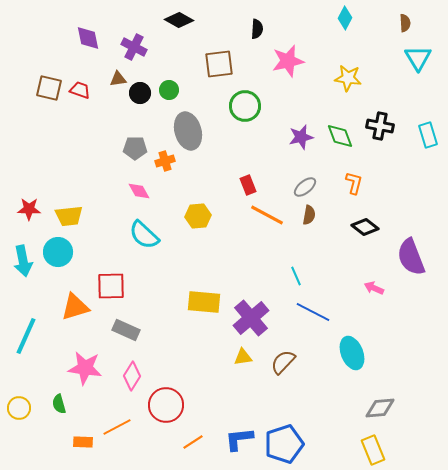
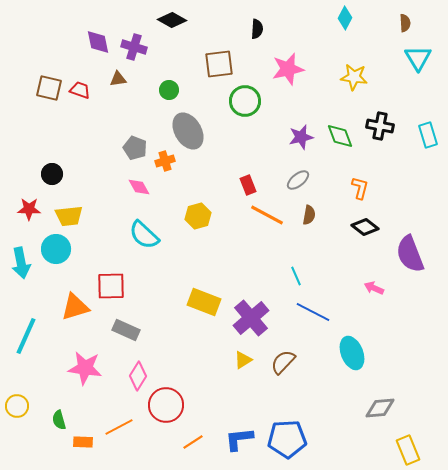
black diamond at (179, 20): moved 7 px left
purple diamond at (88, 38): moved 10 px right, 4 px down
purple cross at (134, 47): rotated 10 degrees counterclockwise
pink star at (288, 61): moved 8 px down
yellow star at (348, 78): moved 6 px right, 1 px up
black circle at (140, 93): moved 88 px left, 81 px down
green circle at (245, 106): moved 5 px up
gray ellipse at (188, 131): rotated 15 degrees counterclockwise
gray pentagon at (135, 148): rotated 20 degrees clockwise
orange L-shape at (354, 183): moved 6 px right, 5 px down
gray ellipse at (305, 187): moved 7 px left, 7 px up
pink diamond at (139, 191): moved 4 px up
yellow hexagon at (198, 216): rotated 10 degrees counterclockwise
cyan circle at (58, 252): moved 2 px left, 3 px up
purple semicircle at (411, 257): moved 1 px left, 3 px up
cyan arrow at (23, 261): moved 2 px left, 2 px down
yellow rectangle at (204, 302): rotated 16 degrees clockwise
yellow triangle at (243, 357): moved 3 px down; rotated 24 degrees counterclockwise
pink diamond at (132, 376): moved 6 px right
green semicircle at (59, 404): moved 16 px down
yellow circle at (19, 408): moved 2 px left, 2 px up
orange line at (117, 427): moved 2 px right
blue pentagon at (284, 444): moved 3 px right, 5 px up; rotated 15 degrees clockwise
yellow rectangle at (373, 450): moved 35 px right
